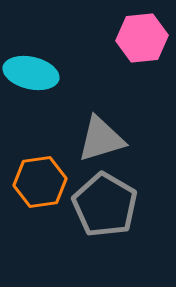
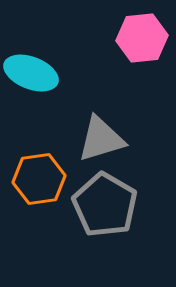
cyan ellipse: rotated 8 degrees clockwise
orange hexagon: moved 1 px left, 3 px up
